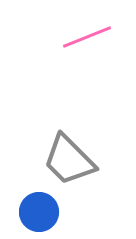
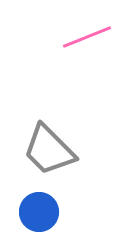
gray trapezoid: moved 20 px left, 10 px up
